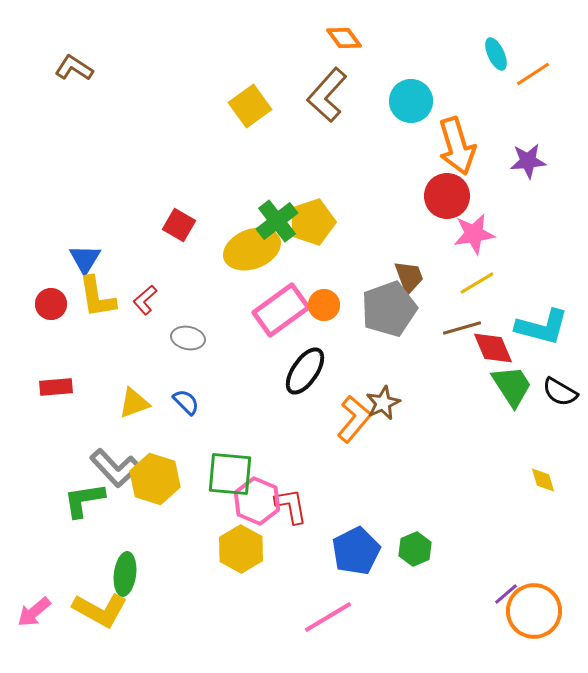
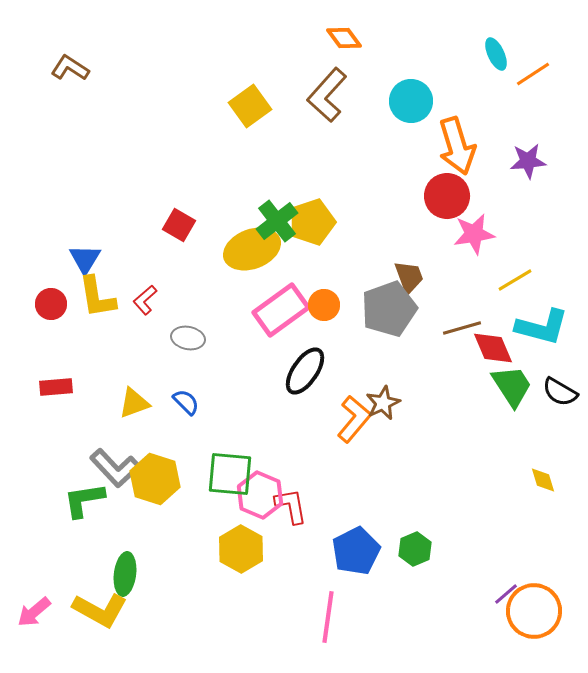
brown L-shape at (74, 68): moved 4 px left
yellow line at (477, 283): moved 38 px right, 3 px up
pink hexagon at (257, 501): moved 3 px right, 6 px up
pink line at (328, 617): rotated 51 degrees counterclockwise
